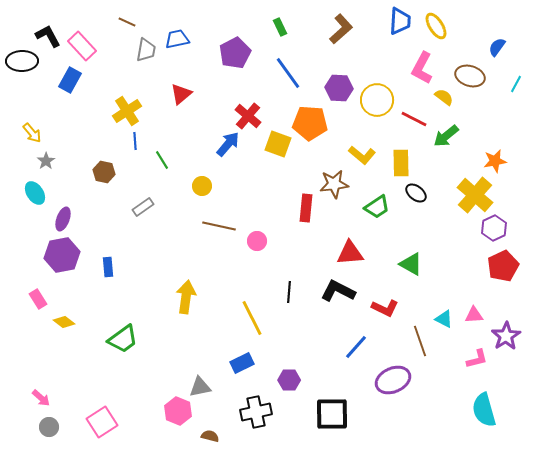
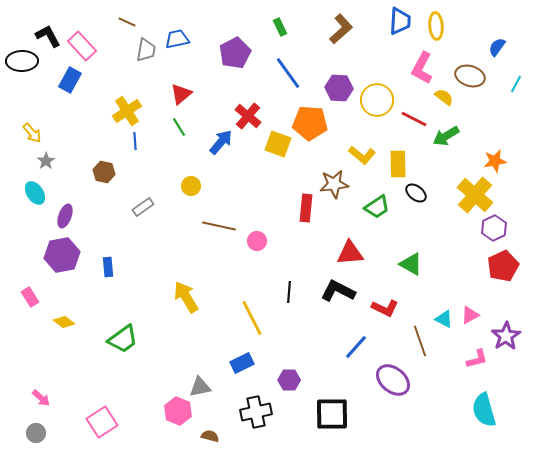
yellow ellipse at (436, 26): rotated 28 degrees clockwise
green arrow at (446, 136): rotated 8 degrees clockwise
blue arrow at (228, 144): moved 7 px left, 2 px up
green line at (162, 160): moved 17 px right, 33 px up
yellow rectangle at (401, 163): moved 3 px left, 1 px down
yellow circle at (202, 186): moved 11 px left
purple ellipse at (63, 219): moved 2 px right, 3 px up
yellow arrow at (186, 297): rotated 40 degrees counterclockwise
pink rectangle at (38, 299): moved 8 px left, 2 px up
pink triangle at (474, 315): moved 4 px left; rotated 24 degrees counterclockwise
purple ellipse at (393, 380): rotated 64 degrees clockwise
gray circle at (49, 427): moved 13 px left, 6 px down
